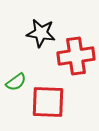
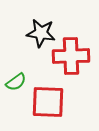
red cross: moved 5 px left; rotated 6 degrees clockwise
